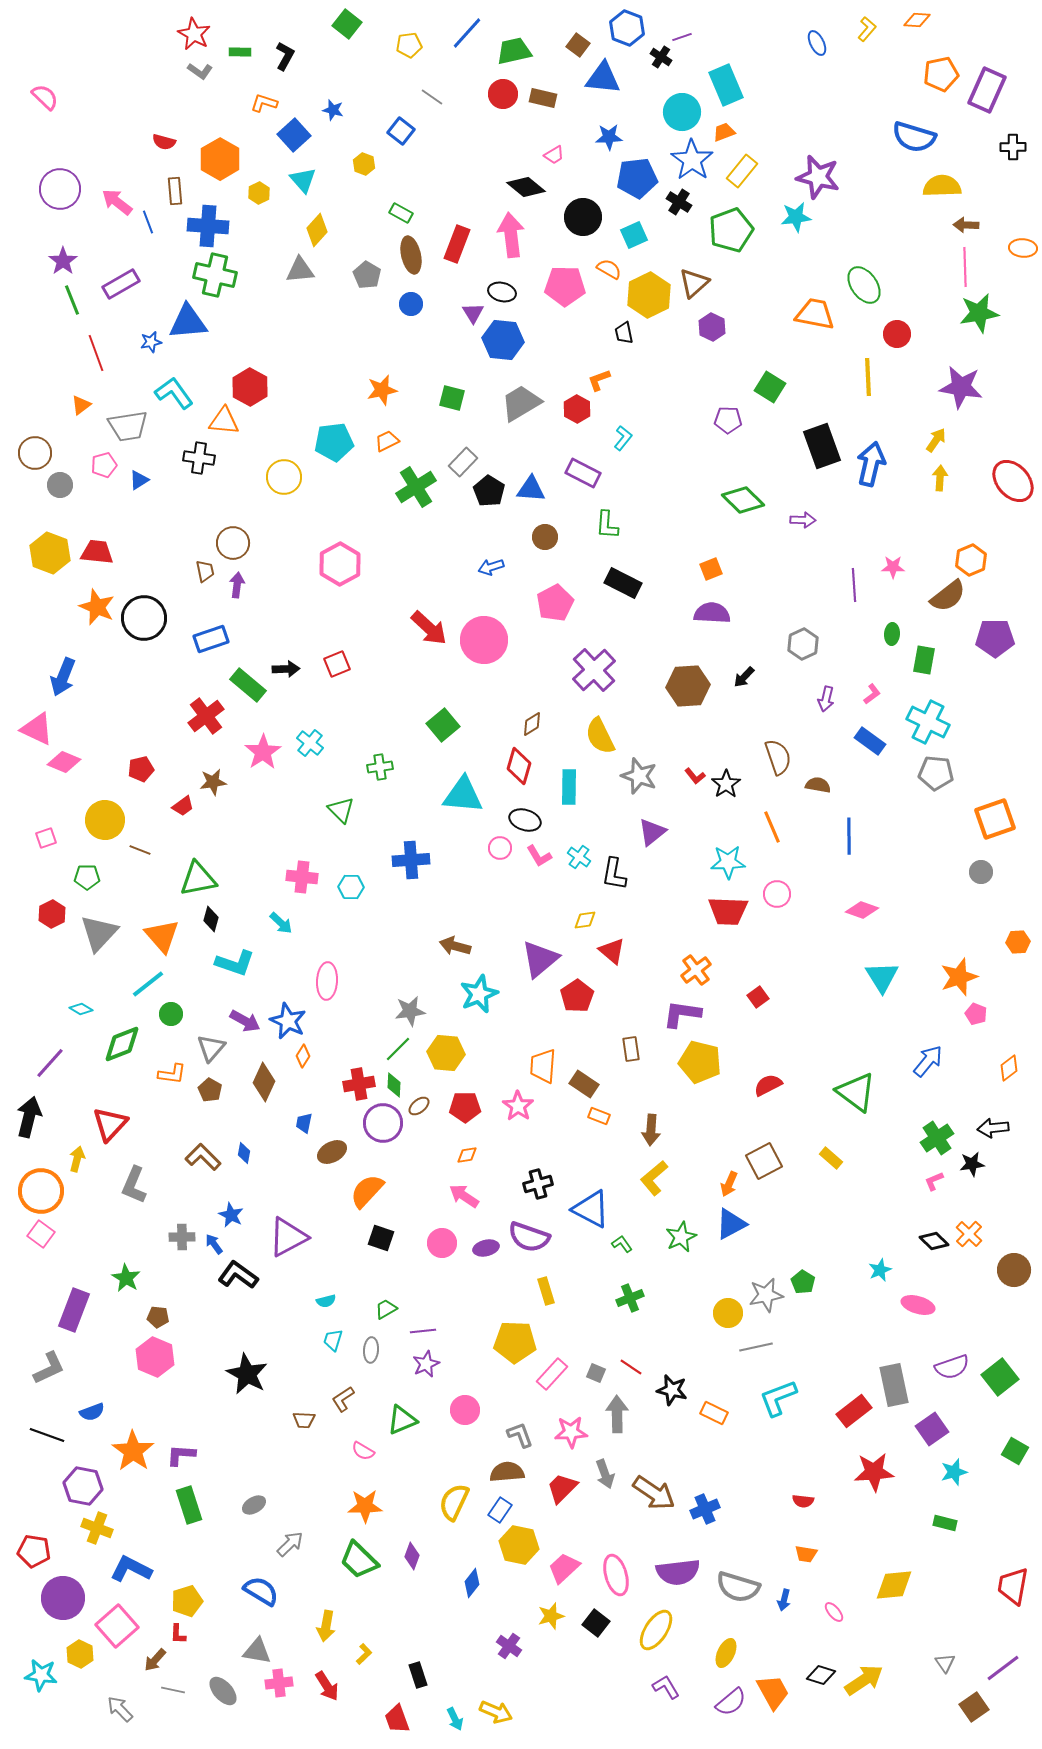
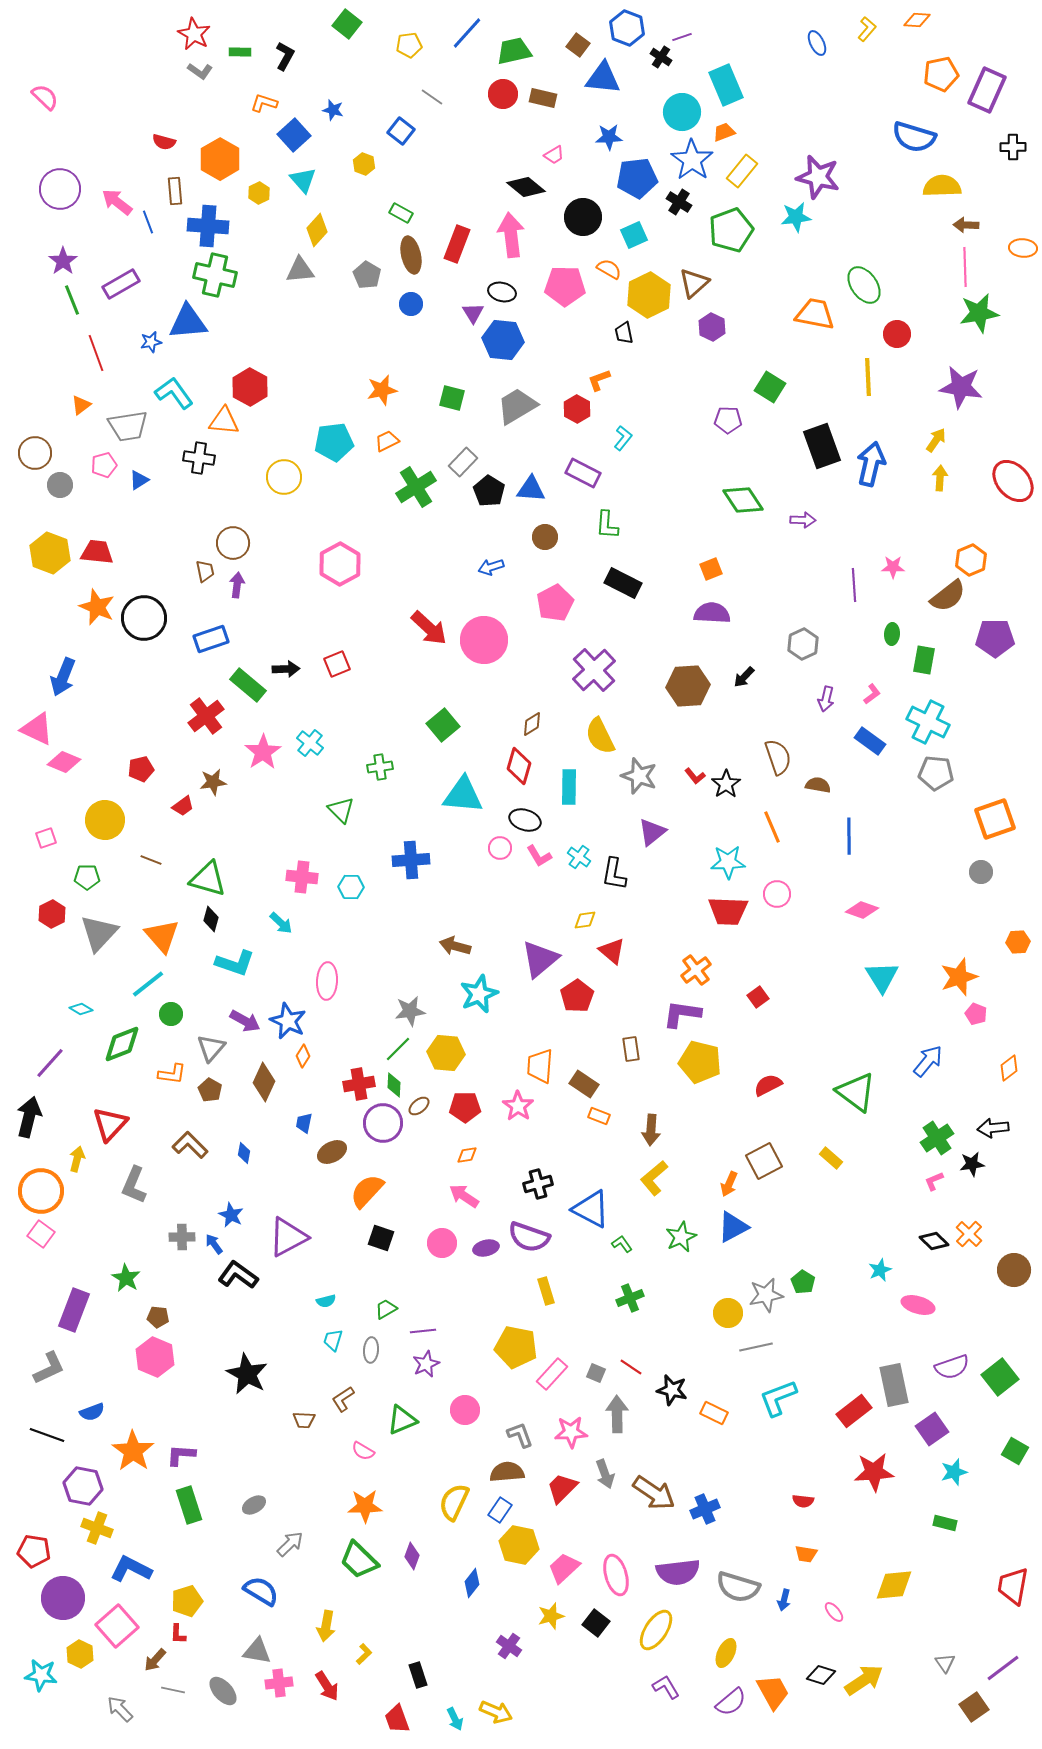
gray trapezoid at (521, 403): moved 4 px left, 3 px down
green diamond at (743, 500): rotated 12 degrees clockwise
brown line at (140, 850): moved 11 px right, 10 px down
green triangle at (198, 879): moved 10 px right; rotated 27 degrees clockwise
orange trapezoid at (543, 1066): moved 3 px left
brown L-shape at (203, 1157): moved 13 px left, 12 px up
blue triangle at (731, 1224): moved 2 px right, 3 px down
yellow pentagon at (515, 1342): moved 1 px right, 5 px down; rotated 9 degrees clockwise
